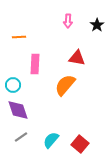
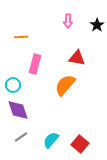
orange line: moved 2 px right
pink rectangle: rotated 12 degrees clockwise
